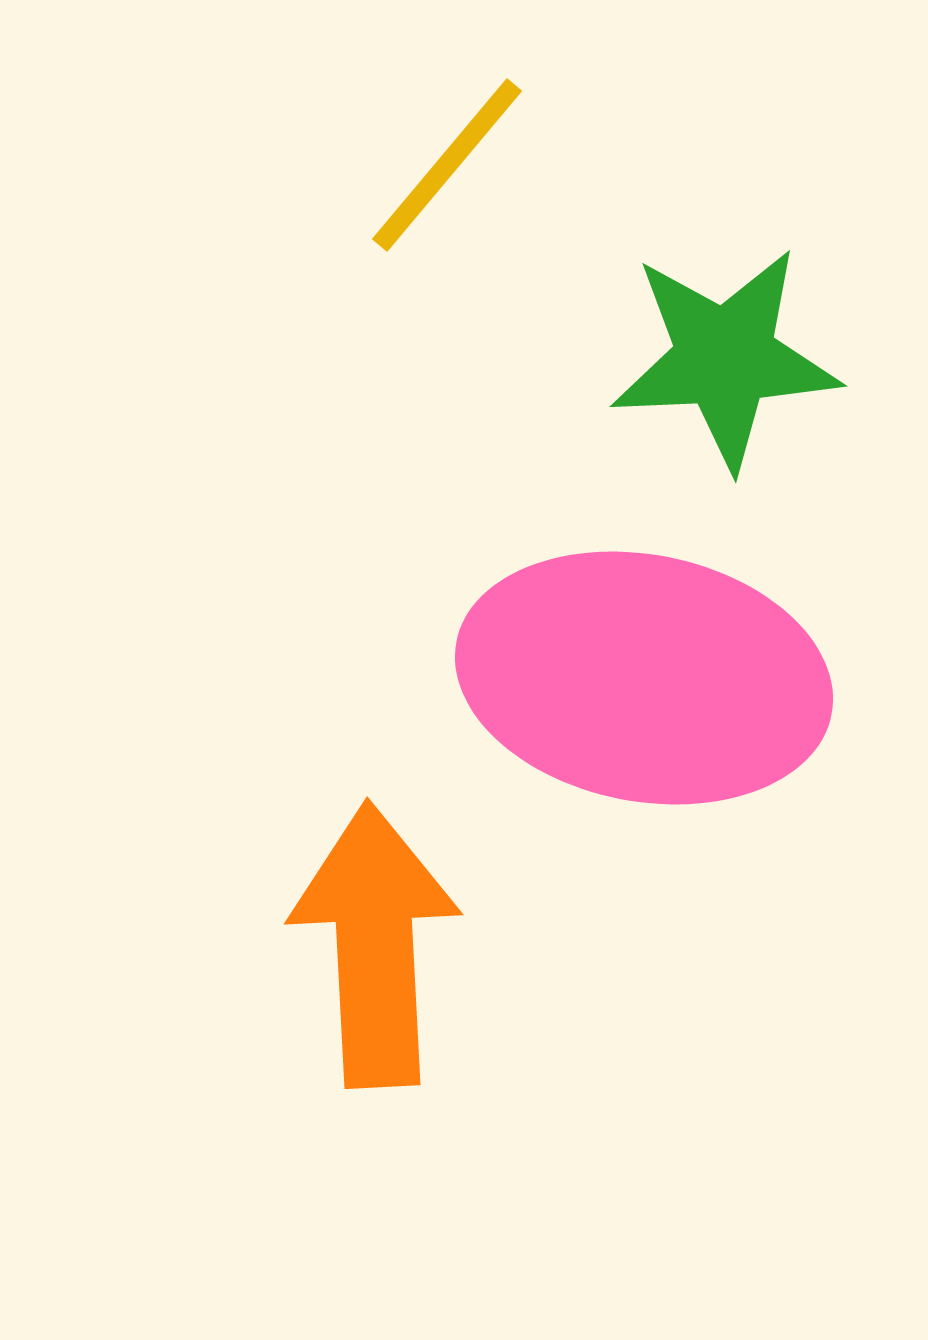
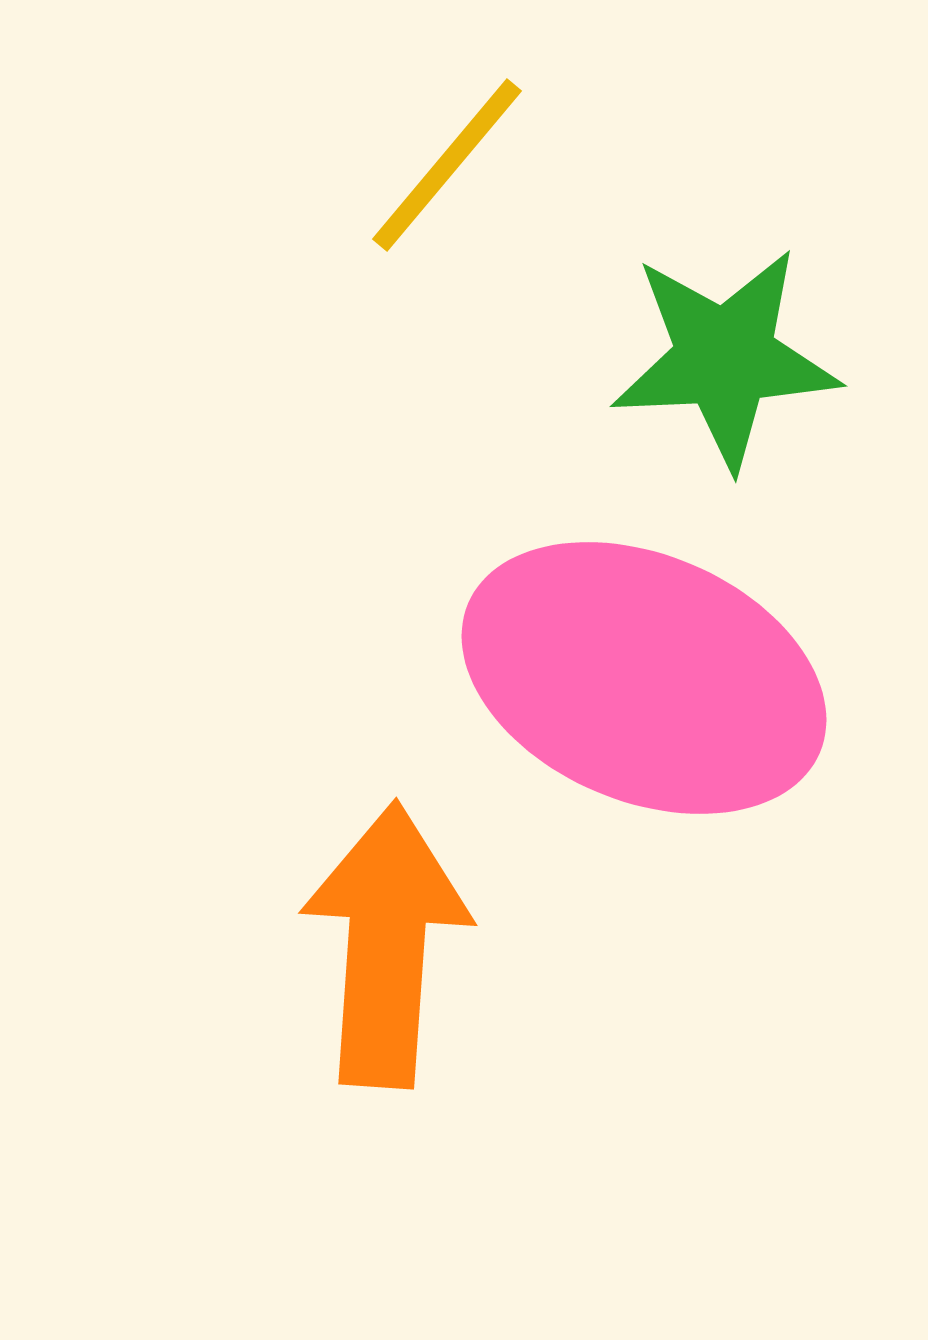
pink ellipse: rotated 12 degrees clockwise
orange arrow: moved 11 px right; rotated 7 degrees clockwise
